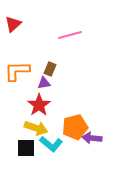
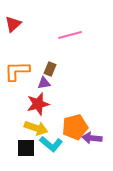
red star: moved 1 px left, 1 px up; rotated 20 degrees clockwise
